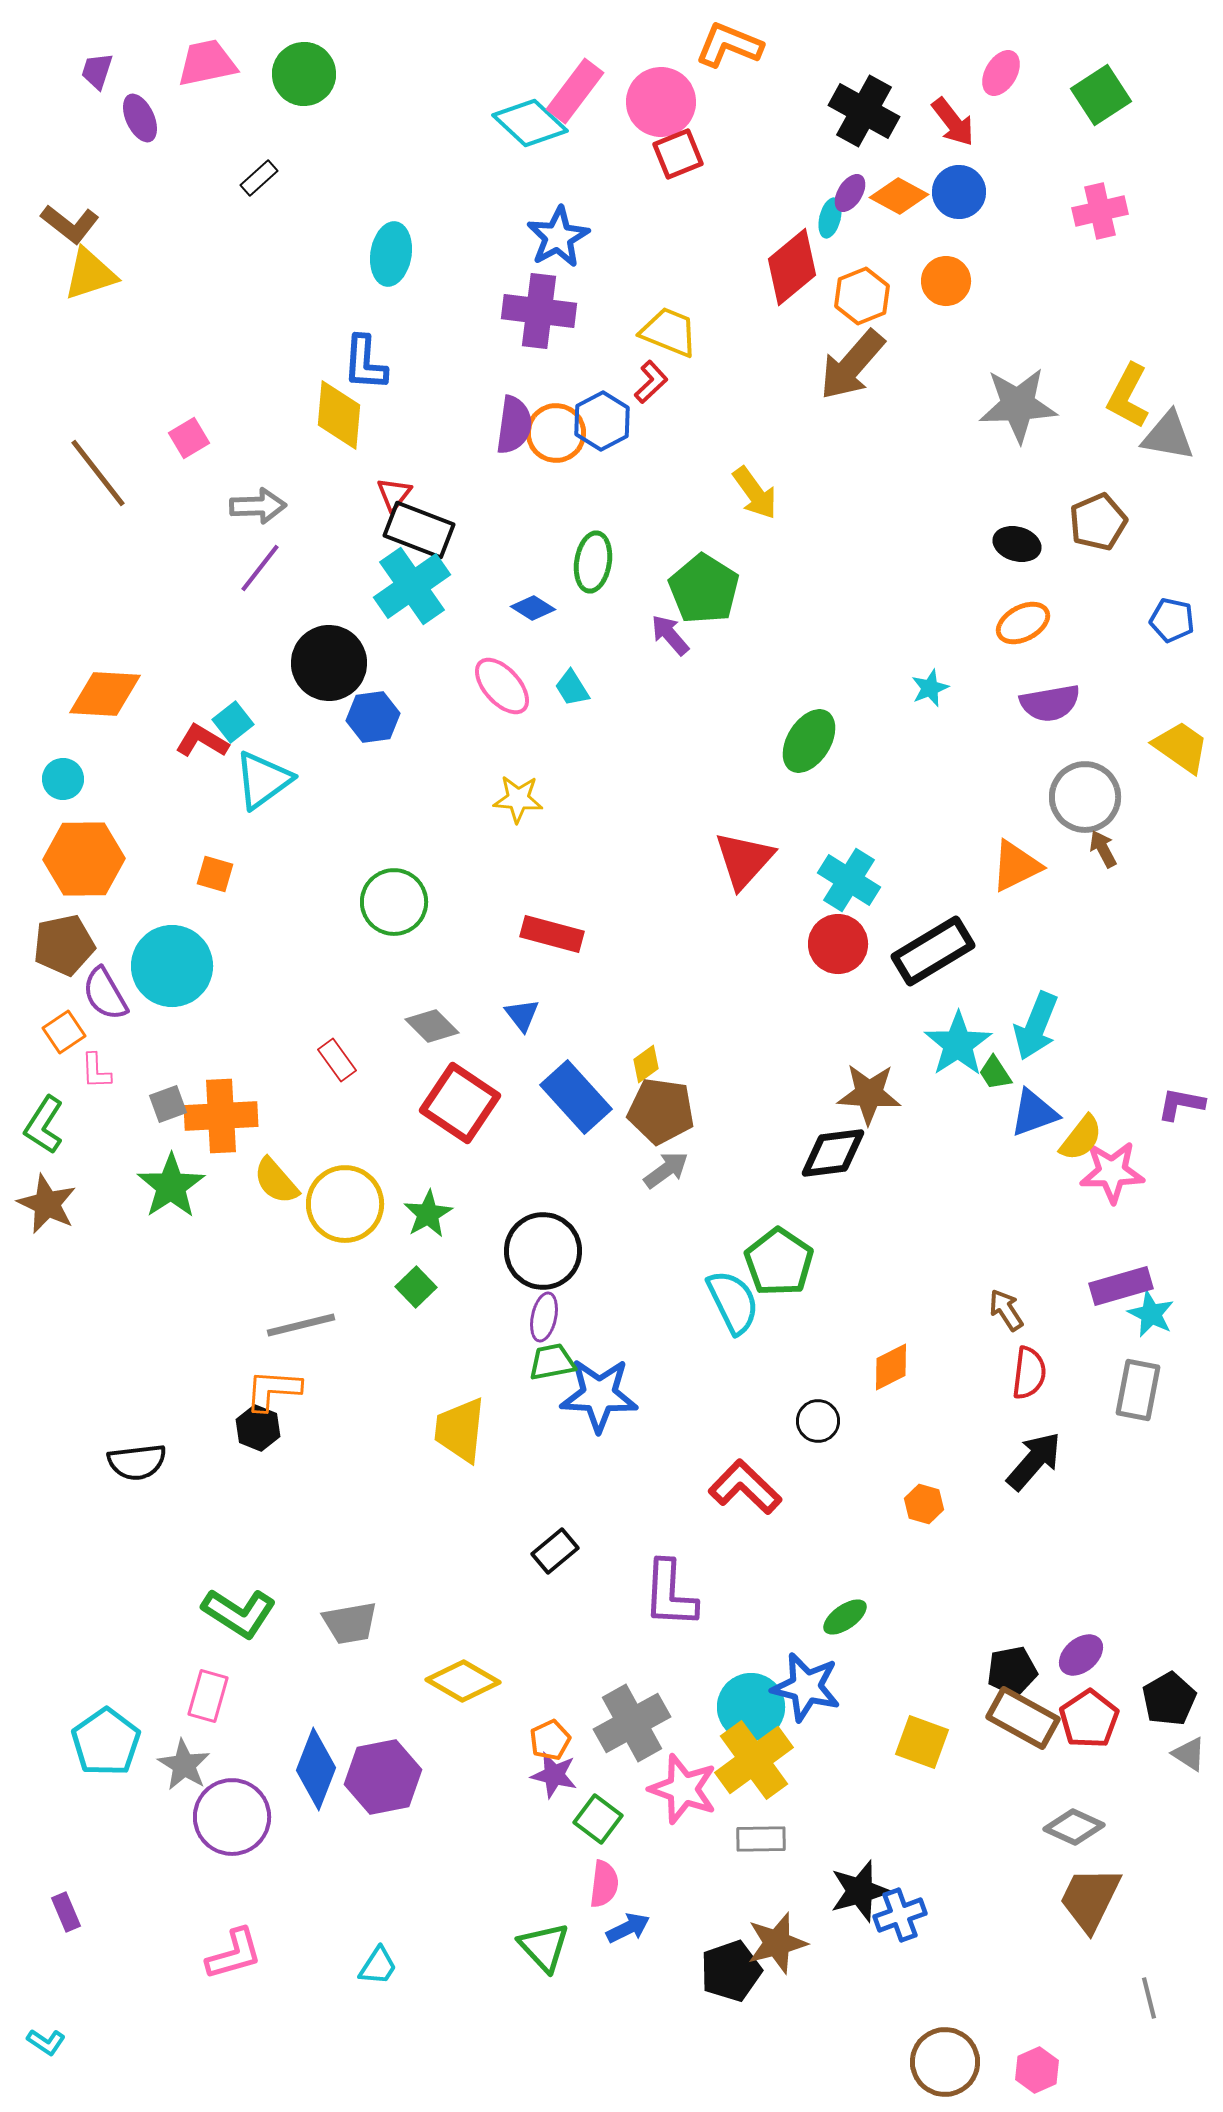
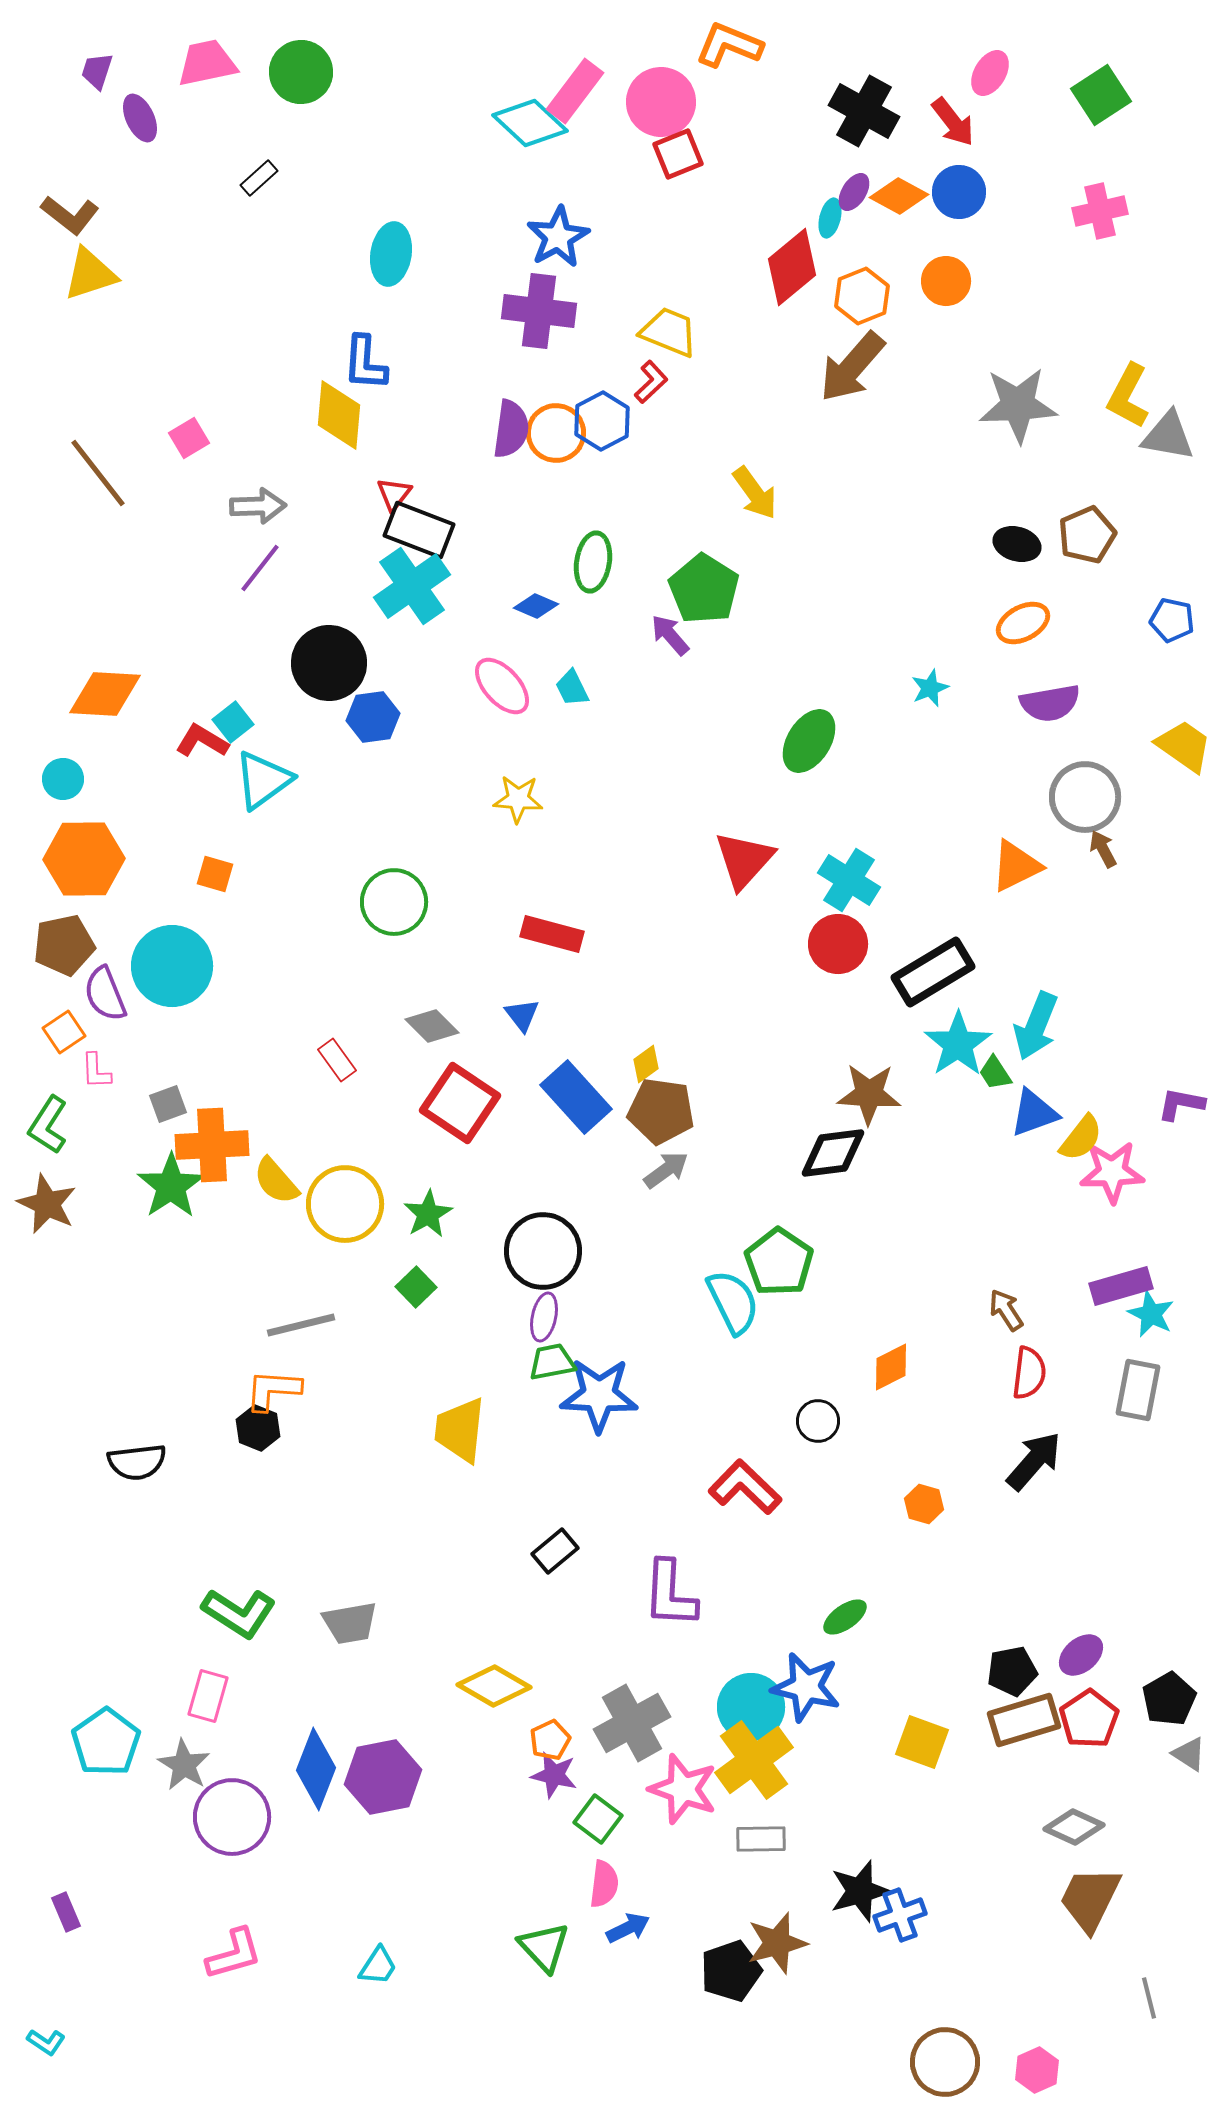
pink ellipse at (1001, 73): moved 11 px left
green circle at (304, 74): moved 3 px left, 2 px up
purple ellipse at (850, 193): moved 4 px right, 1 px up
brown L-shape at (70, 224): moved 9 px up
brown arrow at (852, 365): moved 2 px down
purple semicircle at (514, 425): moved 3 px left, 4 px down
brown pentagon at (1098, 522): moved 11 px left, 13 px down
blue diamond at (533, 608): moved 3 px right, 2 px up; rotated 9 degrees counterclockwise
cyan trapezoid at (572, 688): rotated 6 degrees clockwise
yellow trapezoid at (1181, 747): moved 3 px right, 1 px up
black rectangle at (933, 951): moved 21 px down
purple semicircle at (105, 994): rotated 8 degrees clockwise
orange cross at (221, 1116): moved 9 px left, 29 px down
green L-shape at (44, 1125): moved 4 px right
yellow diamond at (463, 1681): moved 31 px right, 5 px down
brown rectangle at (1023, 1718): moved 1 px right, 2 px down; rotated 46 degrees counterclockwise
